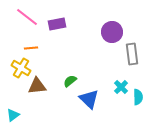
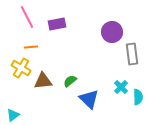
pink line: rotated 25 degrees clockwise
orange line: moved 1 px up
brown triangle: moved 6 px right, 5 px up
